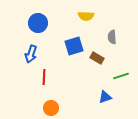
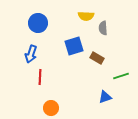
gray semicircle: moved 9 px left, 9 px up
red line: moved 4 px left
